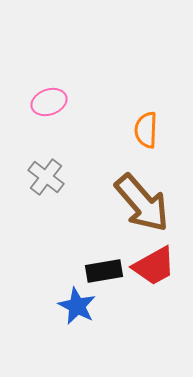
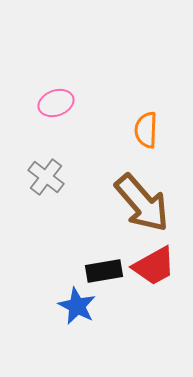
pink ellipse: moved 7 px right, 1 px down
